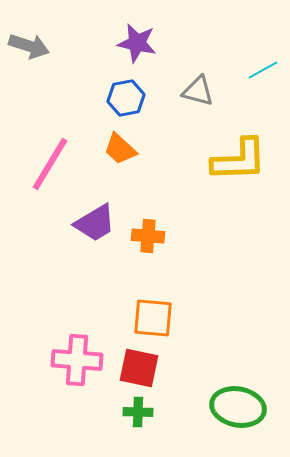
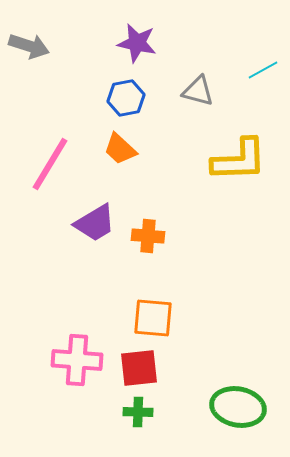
red square: rotated 18 degrees counterclockwise
